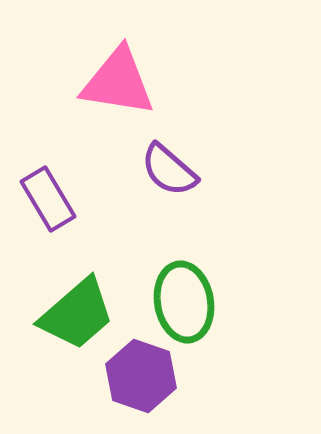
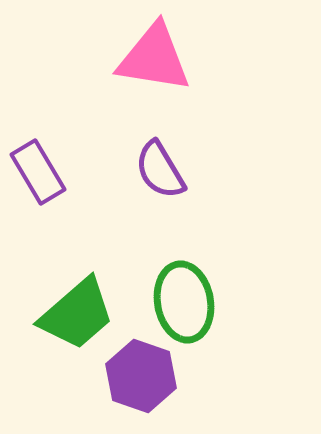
pink triangle: moved 36 px right, 24 px up
purple semicircle: moved 9 px left; rotated 18 degrees clockwise
purple rectangle: moved 10 px left, 27 px up
